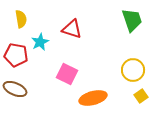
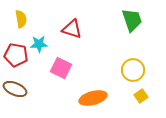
cyan star: moved 1 px left, 2 px down; rotated 24 degrees clockwise
pink square: moved 6 px left, 6 px up
